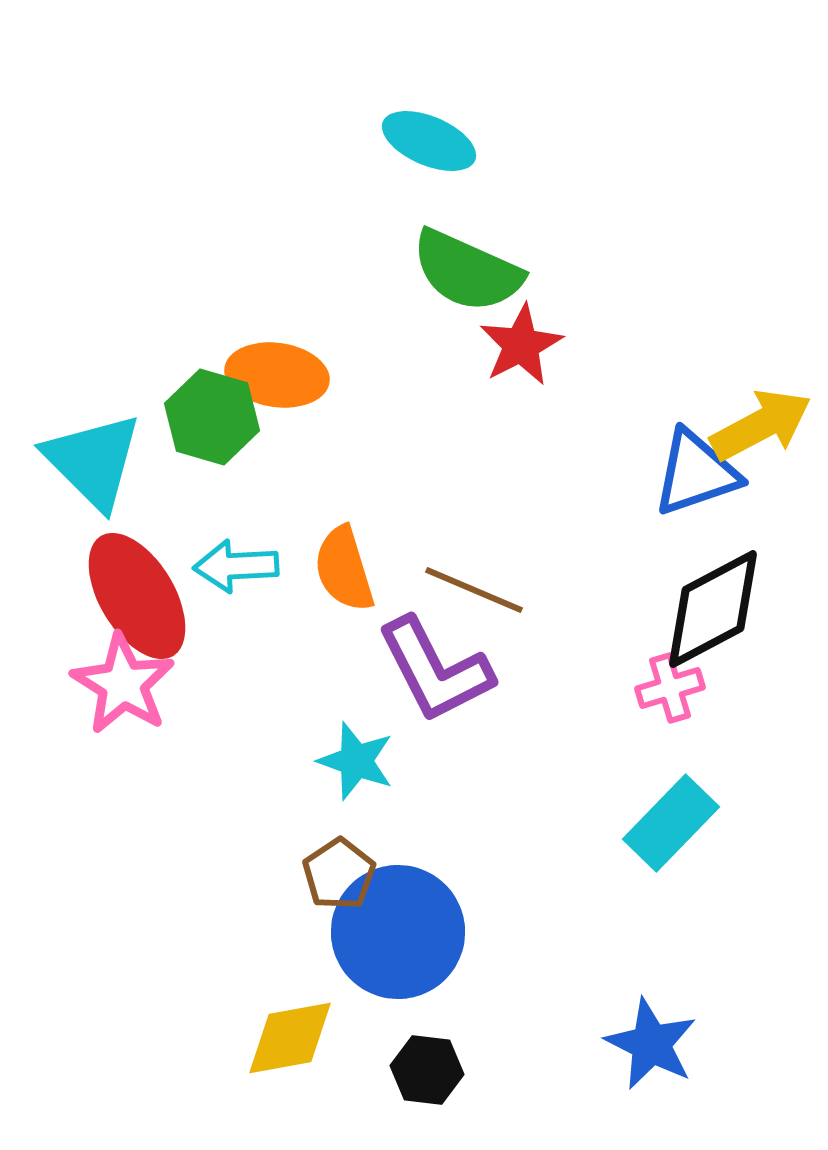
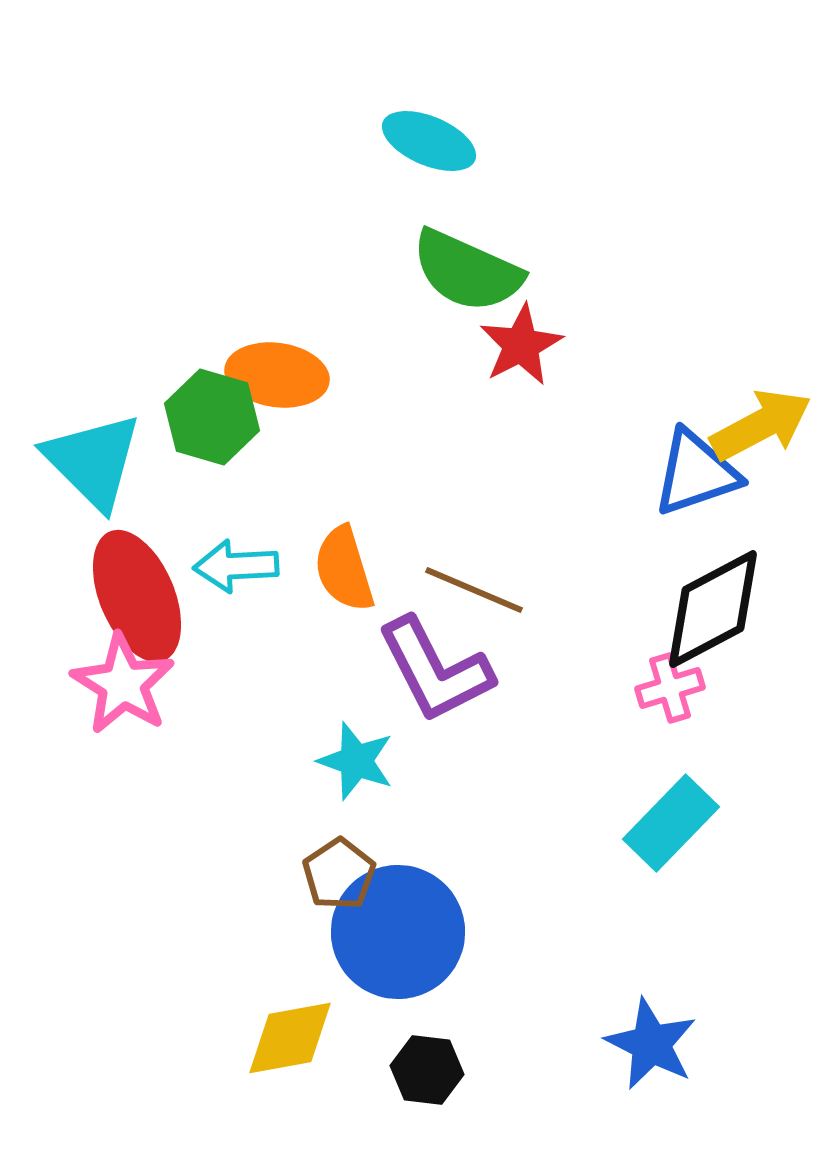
red ellipse: rotated 8 degrees clockwise
